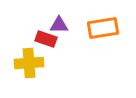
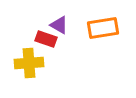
purple triangle: rotated 30 degrees clockwise
